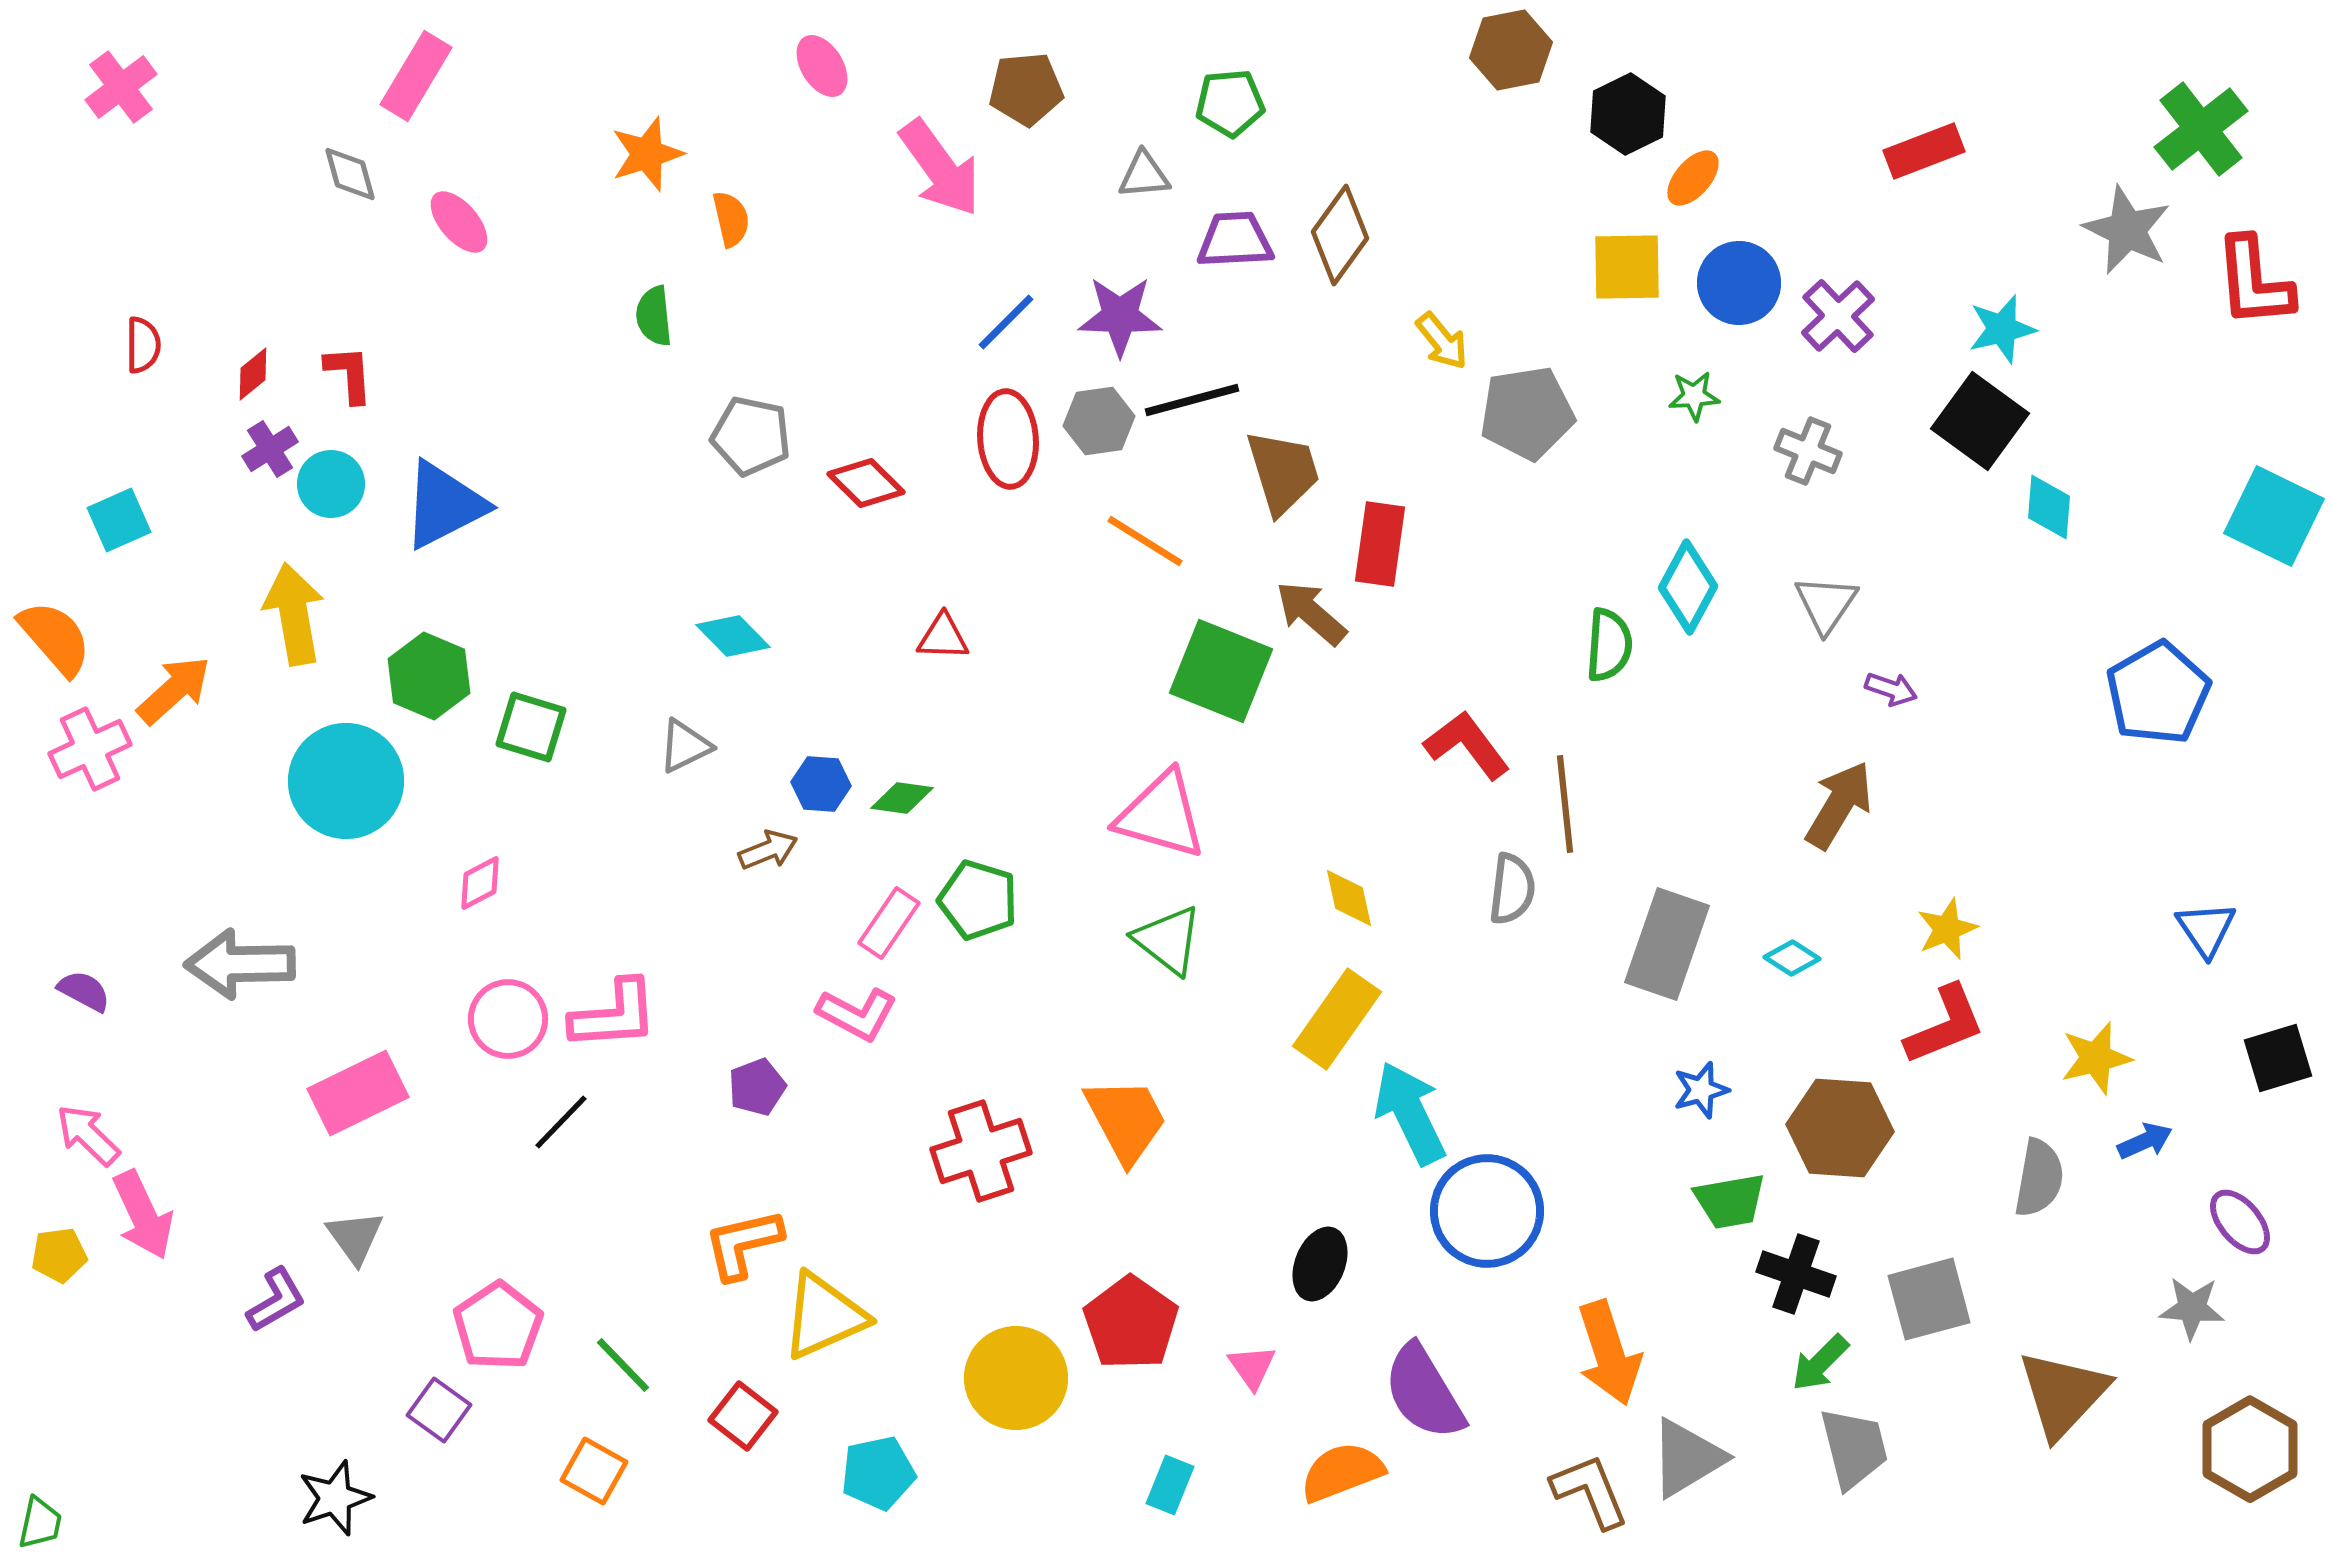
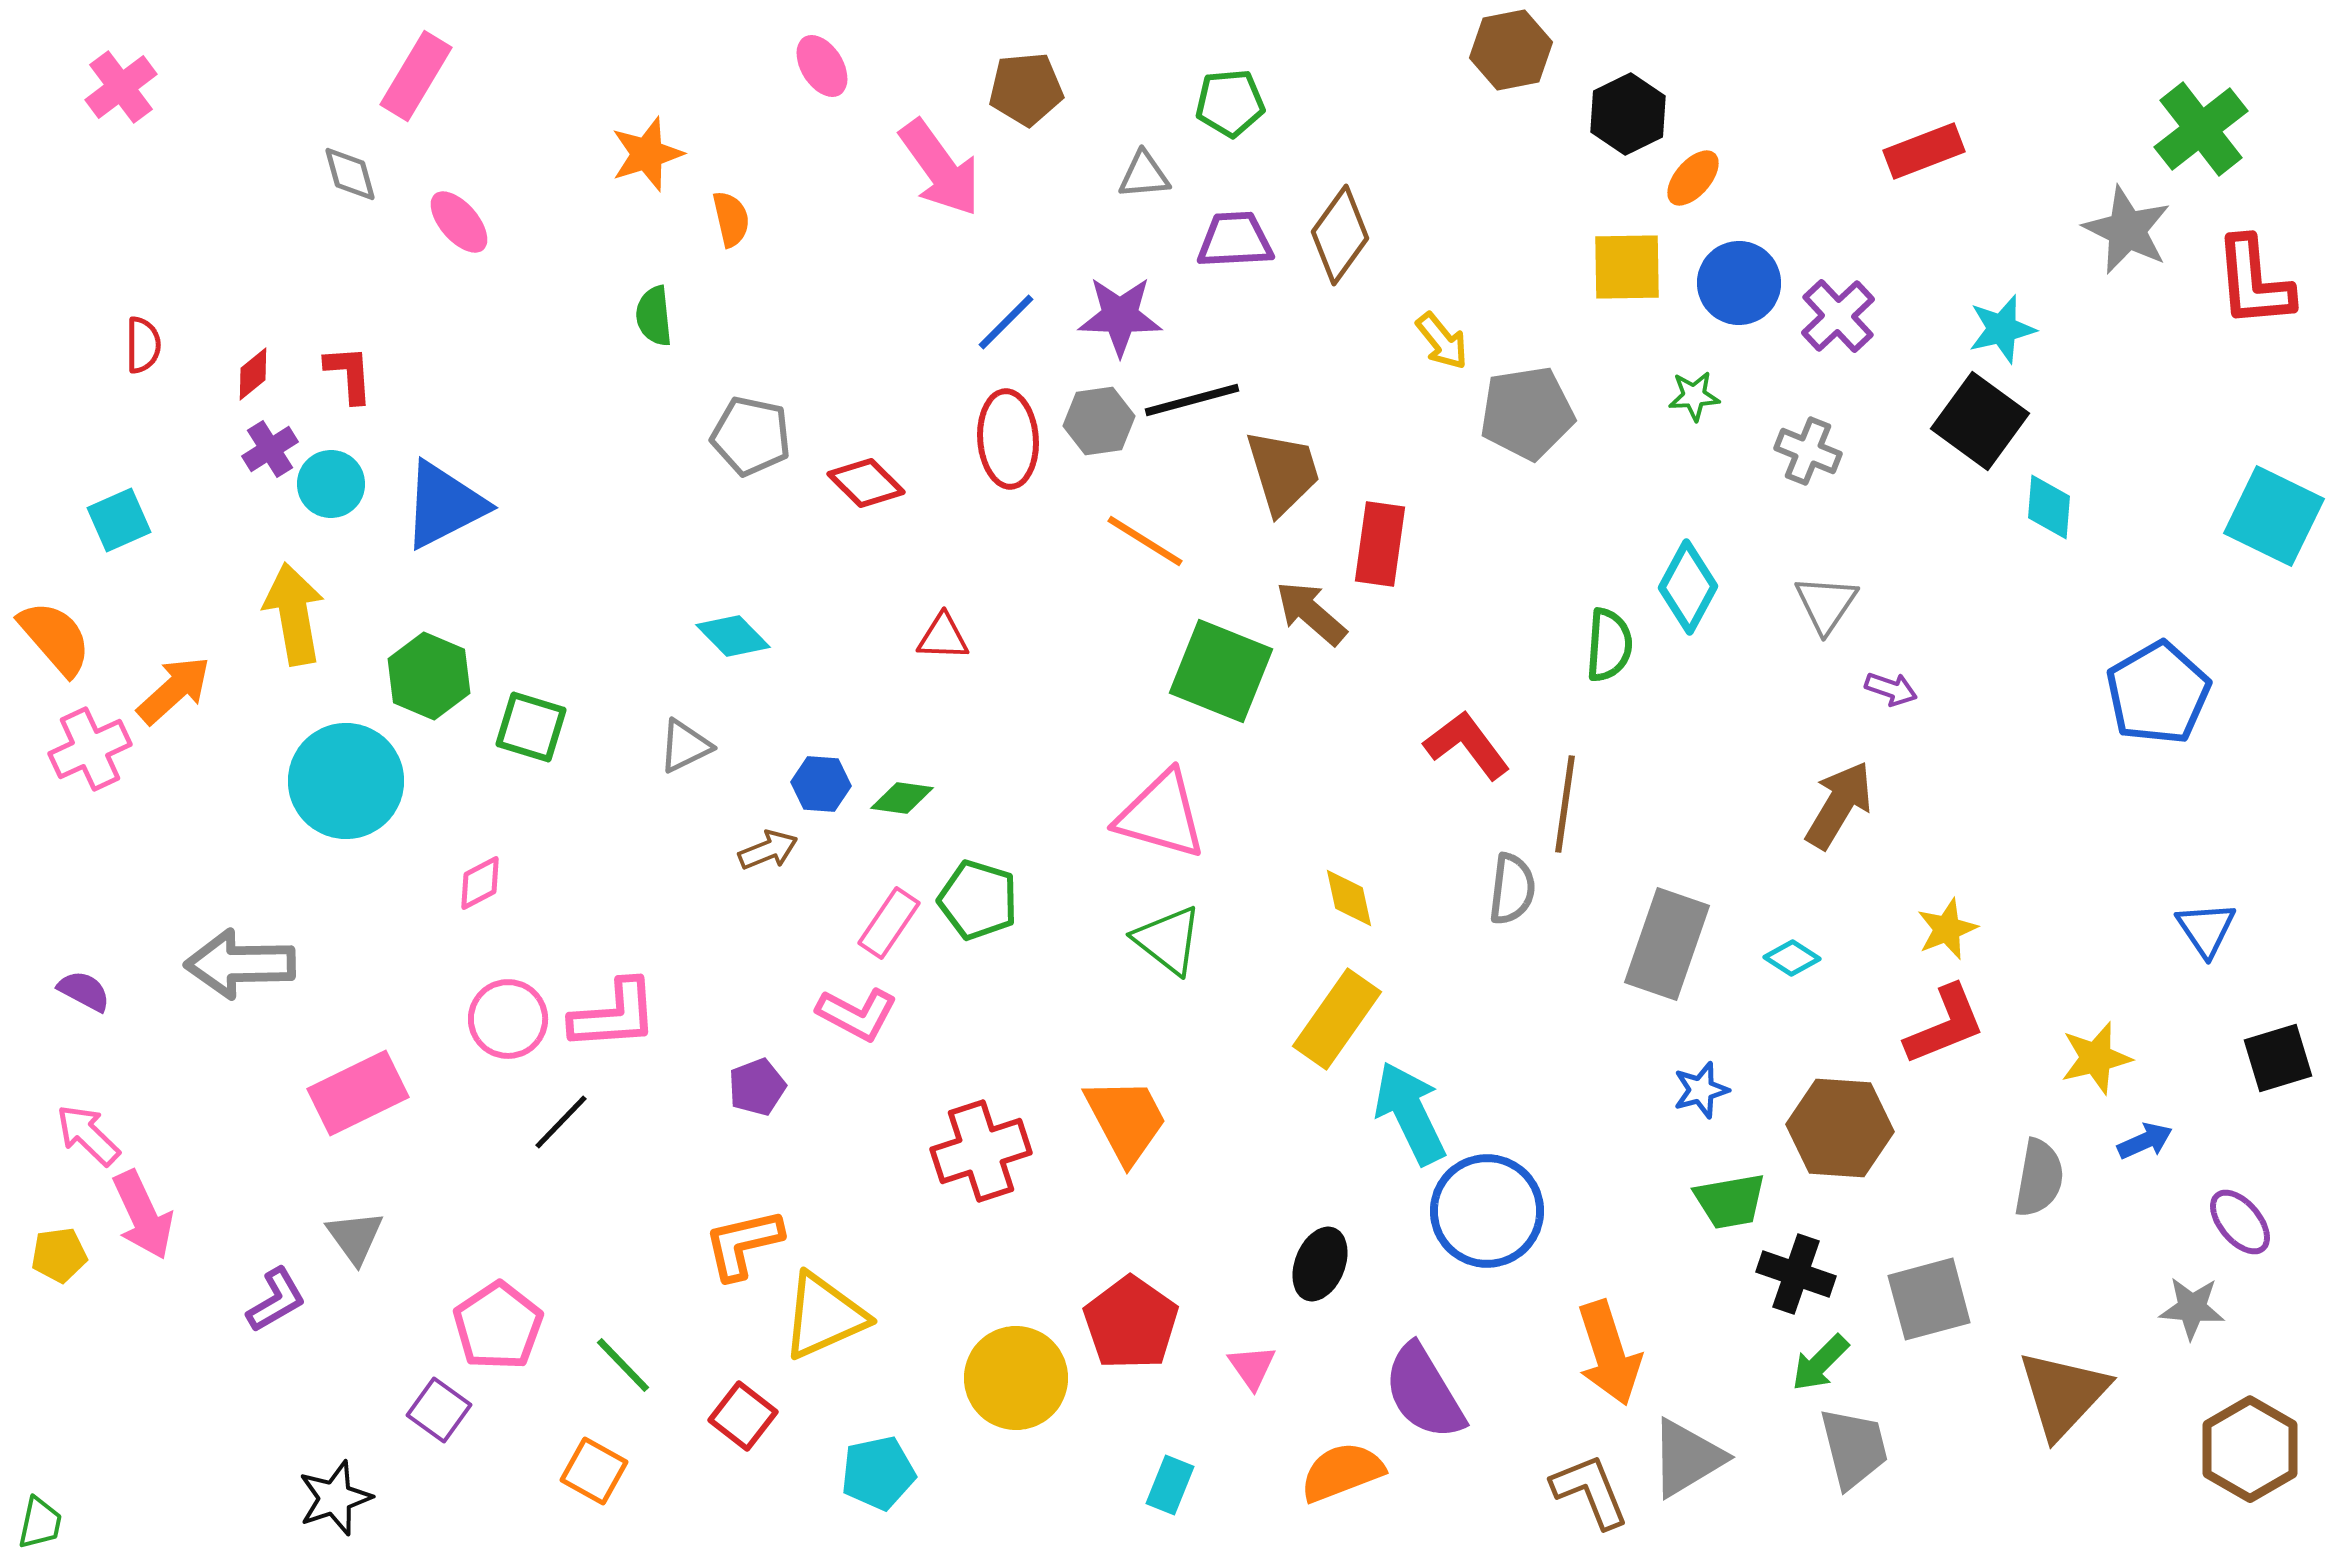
brown line at (1565, 804): rotated 14 degrees clockwise
